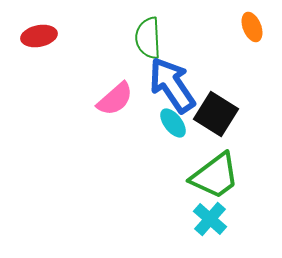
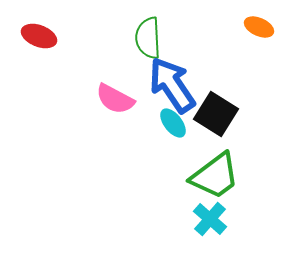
orange ellipse: moved 7 px right; rotated 44 degrees counterclockwise
red ellipse: rotated 32 degrees clockwise
pink semicircle: rotated 69 degrees clockwise
